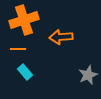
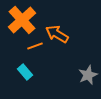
orange cross: moved 2 px left; rotated 24 degrees counterclockwise
orange arrow: moved 4 px left, 3 px up; rotated 35 degrees clockwise
orange line: moved 17 px right, 3 px up; rotated 21 degrees counterclockwise
